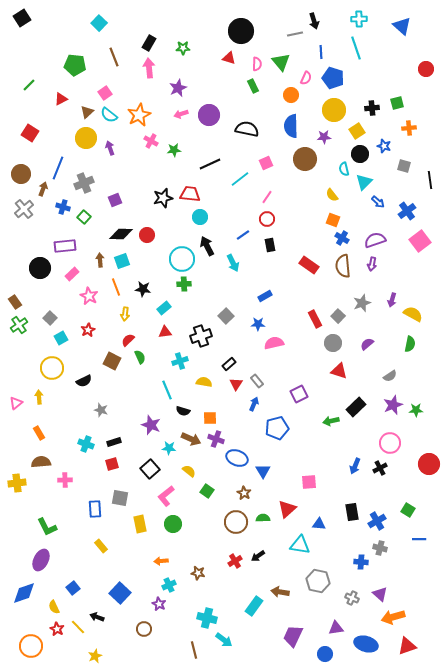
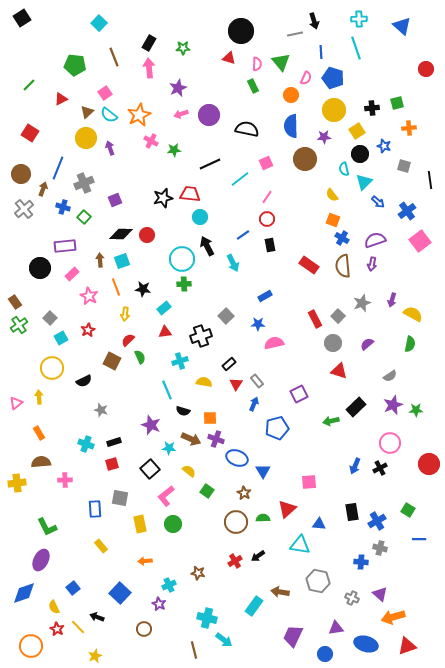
orange arrow at (161, 561): moved 16 px left
